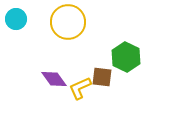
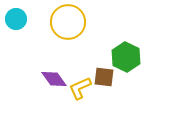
brown square: moved 2 px right
